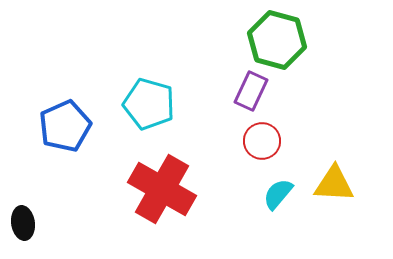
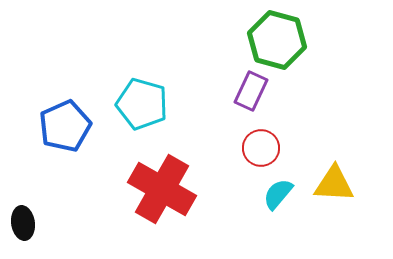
cyan pentagon: moved 7 px left
red circle: moved 1 px left, 7 px down
